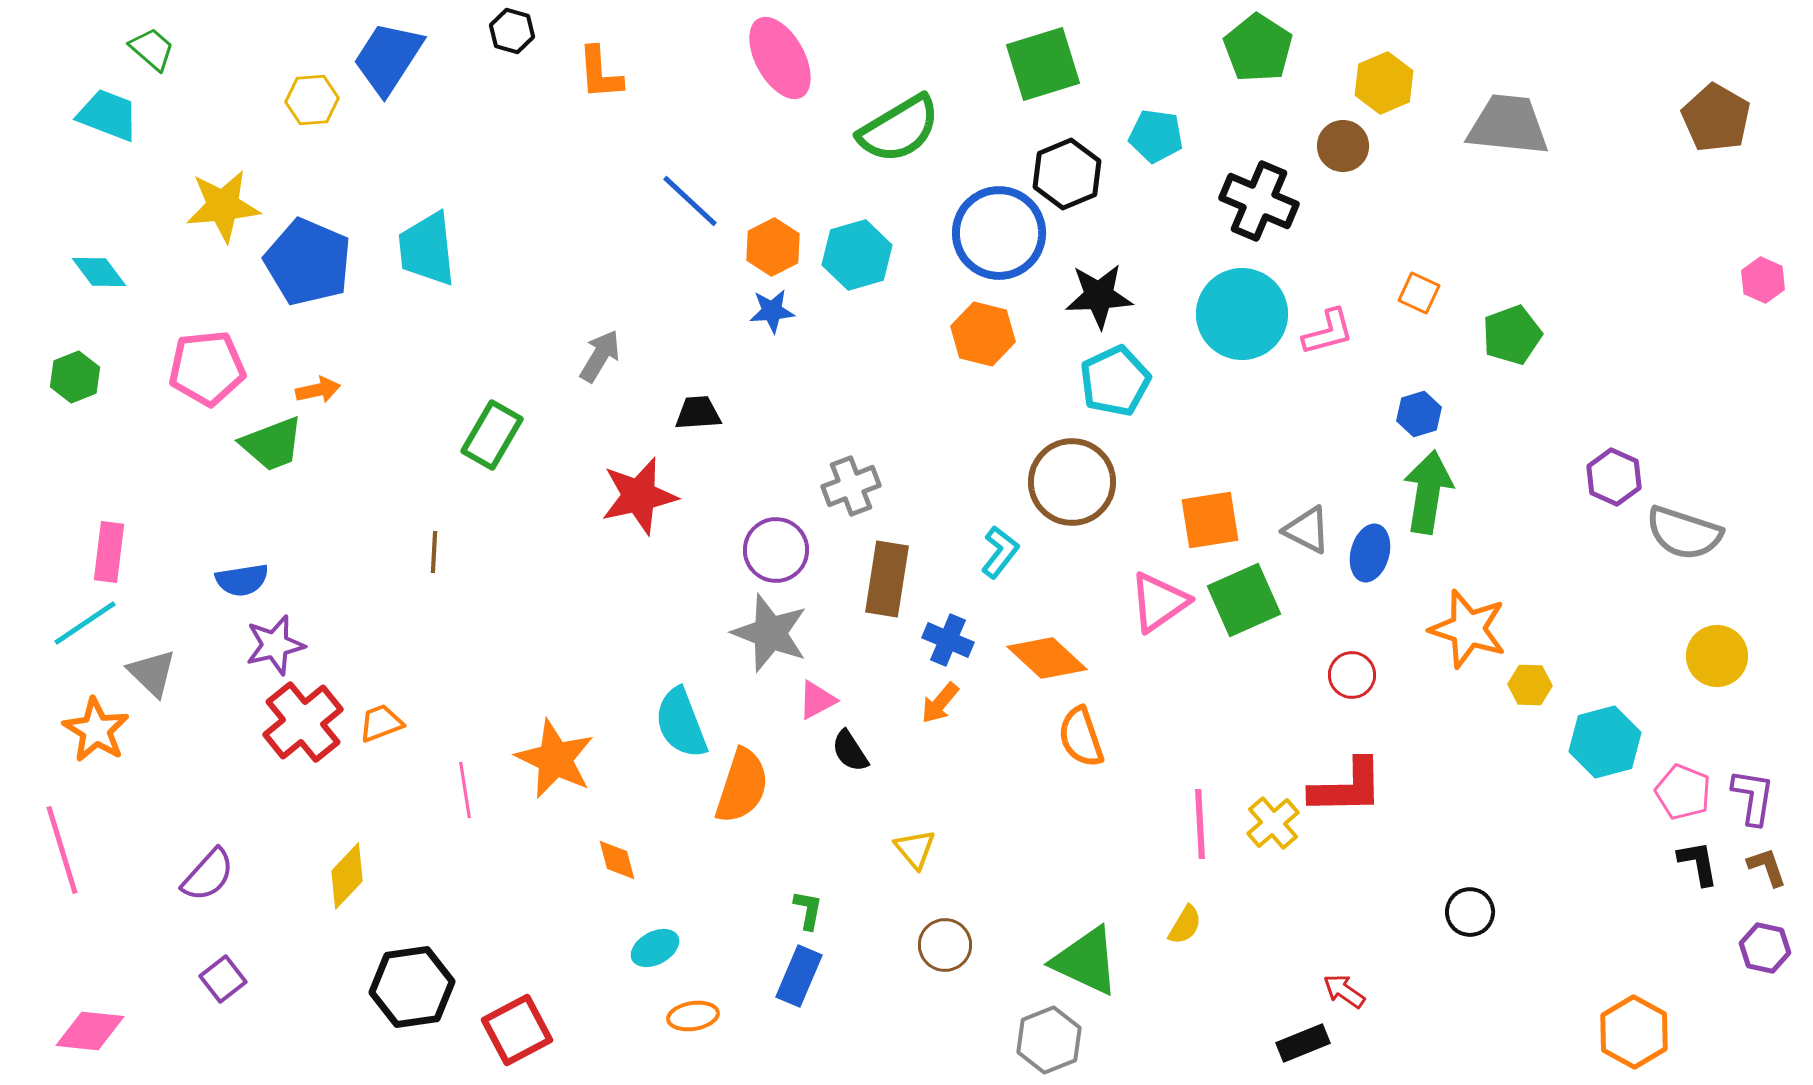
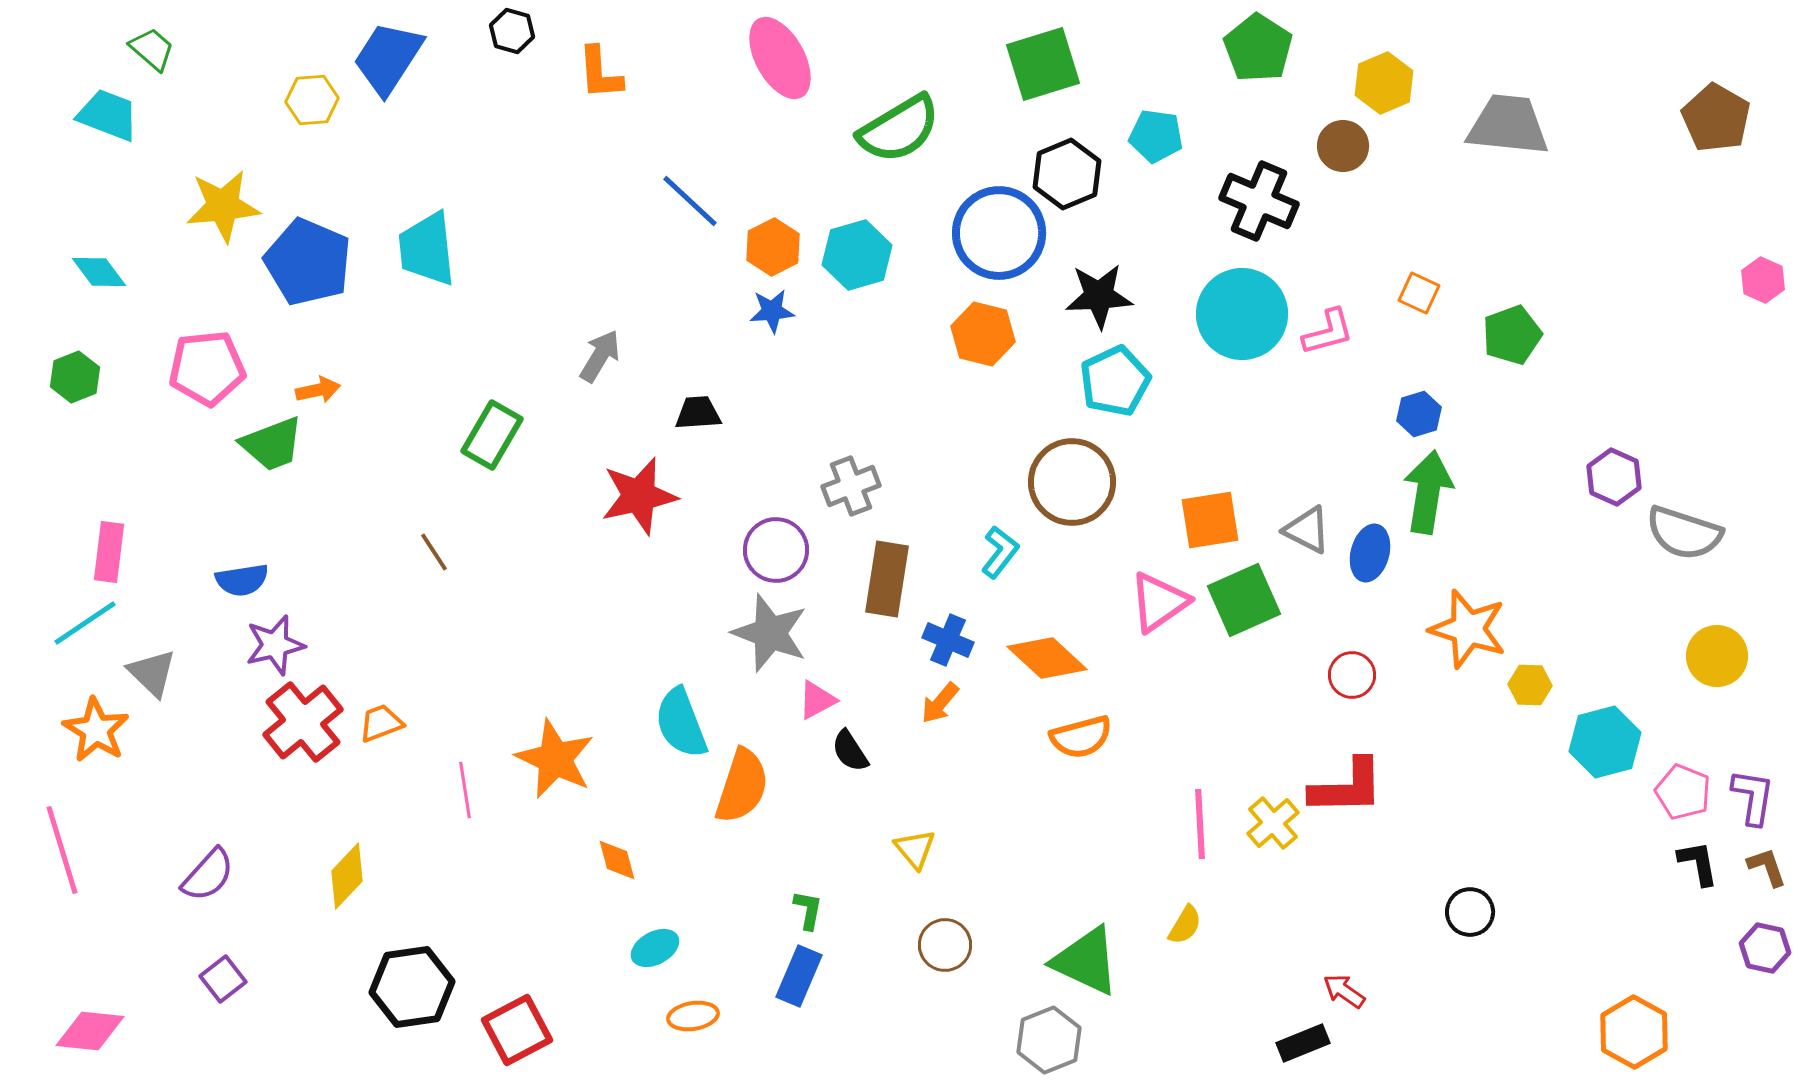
brown line at (434, 552): rotated 36 degrees counterclockwise
orange semicircle at (1081, 737): rotated 86 degrees counterclockwise
